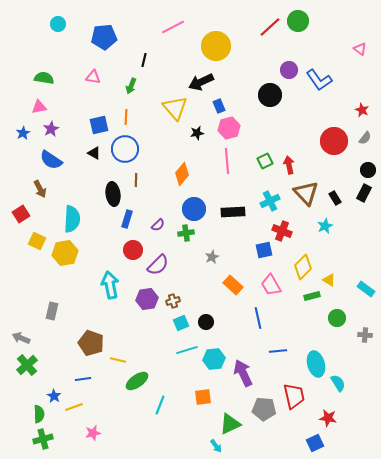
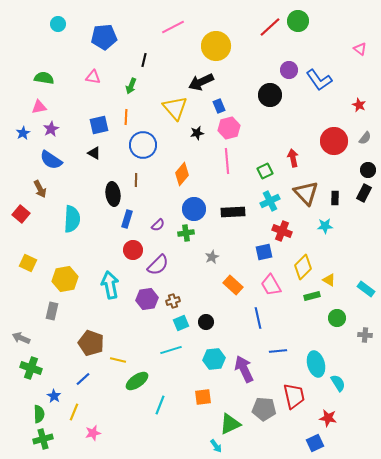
red star at (362, 110): moved 3 px left, 5 px up
blue circle at (125, 149): moved 18 px right, 4 px up
green square at (265, 161): moved 10 px down
red arrow at (289, 165): moved 4 px right, 7 px up
black rectangle at (335, 198): rotated 32 degrees clockwise
red square at (21, 214): rotated 18 degrees counterclockwise
cyan star at (325, 226): rotated 21 degrees clockwise
yellow square at (37, 241): moved 9 px left, 22 px down
blue square at (264, 250): moved 2 px down
yellow hexagon at (65, 253): moved 26 px down
cyan line at (187, 350): moved 16 px left
green cross at (27, 365): moved 4 px right, 3 px down; rotated 30 degrees counterclockwise
purple arrow at (243, 373): moved 1 px right, 4 px up
blue line at (83, 379): rotated 35 degrees counterclockwise
yellow line at (74, 407): moved 5 px down; rotated 48 degrees counterclockwise
